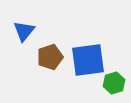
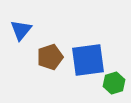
blue triangle: moved 3 px left, 1 px up
